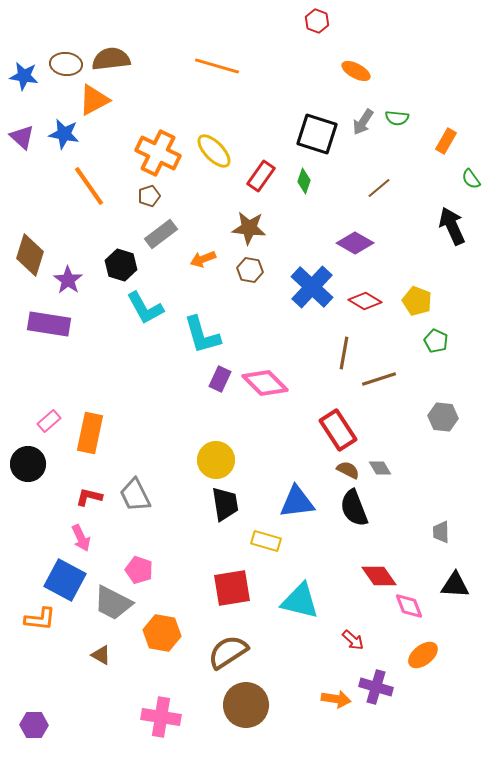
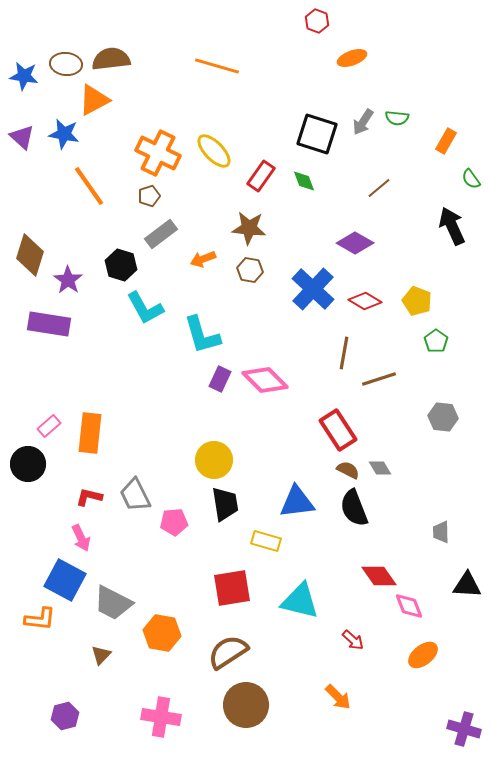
orange ellipse at (356, 71): moved 4 px left, 13 px up; rotated 48 degrees counterclockwise
green diamond at (304, 181): rotated 40 degrees counterclockwise
blue cross at (312, 287): moved 1 px right, 2 px down
green pentagon at (436, 341): rotated 10 degrees clockwise
pink diamond at (265, 383): moved 3 px up
pink rectangle at (49, 421): moved 5 px down
orange rectangle at (90, 433): rotated 6 degrees counterclockwise
yellow circle at (216, 460): moved 2 px left
pink pentagon at (139, 570): moved 35 px right, 48 px up; rotated 24 degrees counterclockwise
black triangle at (455, 585): moved 12 px right
brown triangle at (101, 655): rotated 45 degrees clockwise
purple cross at (376, 687): moved 88 px right, 42 px down
orange arrow at (336, 699): moved 2 px right, 2 px up; rotated 36 degrees clockwise
purple hexagon at (34, 725): moved 31 px right, 9 px up; rotated 16 degrees counterclockwise
